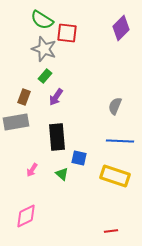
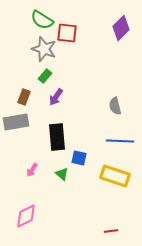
gray semicircle: rotated 36 degrees counterclockwise
